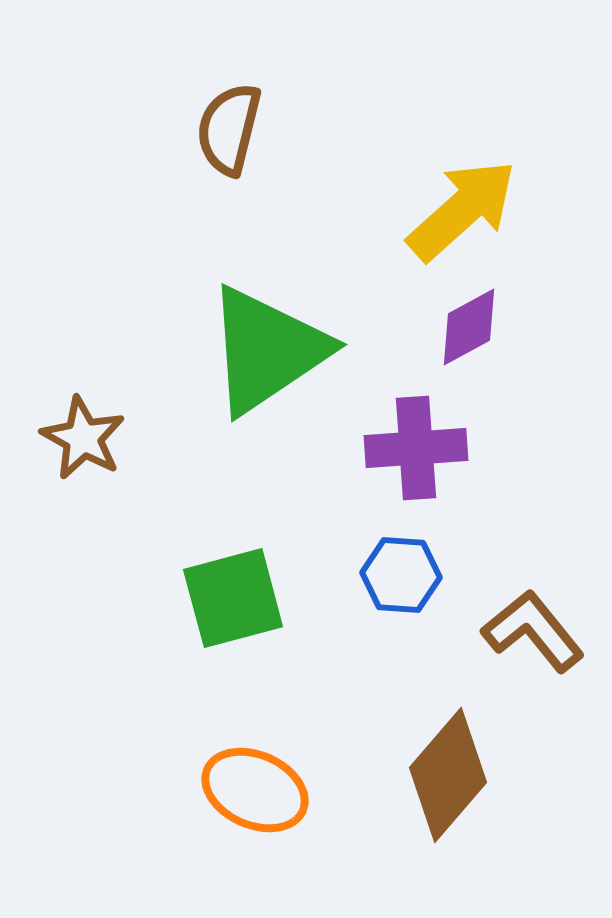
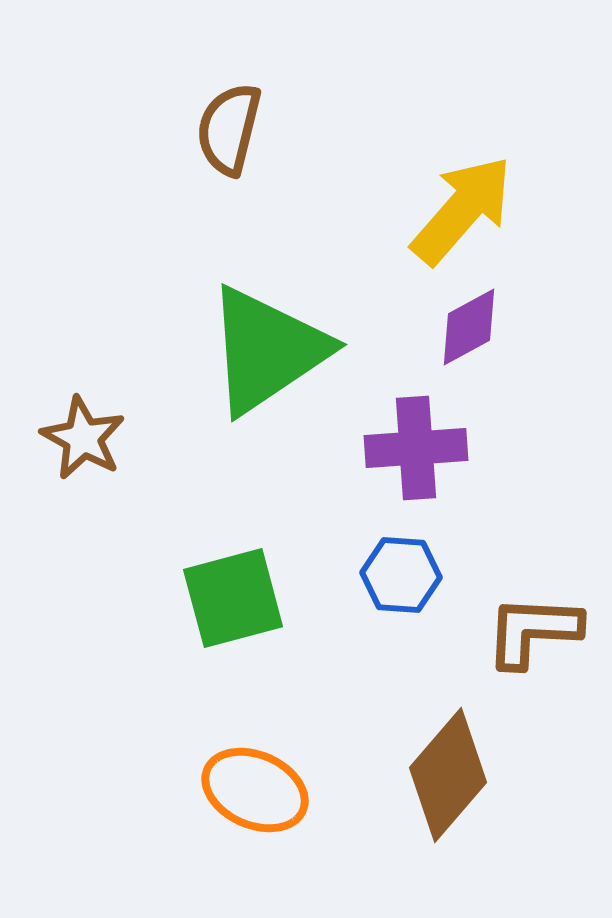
yellow arrow: rotated 7 degrees counterclockwise
brown L-shape: rotated 48 degrees counterclockwise
